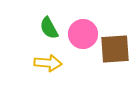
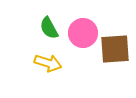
pink circle: moved 1 px up
yellow arrow: rotated 12 degrees clockwise
